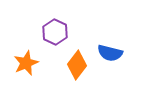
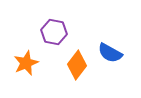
purple hexagon: moved 1 px left; rotated 15 degrees counterclockwise
blue semicircle: rotated 15 degrees clockwise
